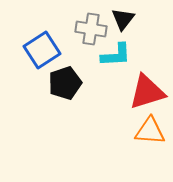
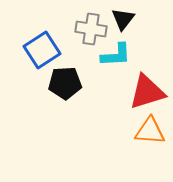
black pentagon: rotated 16 degrees clockwise
